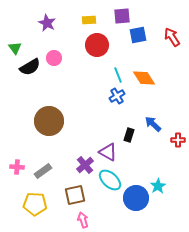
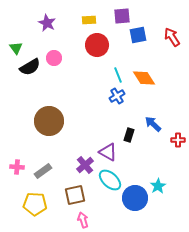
green triangle: moved 1 px right
blue circle: moved 1 px left
